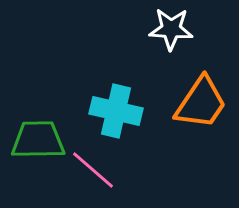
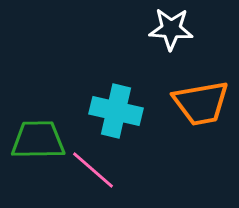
orange trapezoid: rotated 46 degrees clockwise
